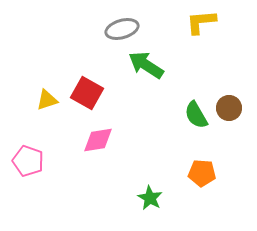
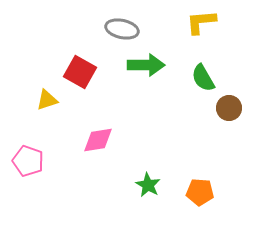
gray ellipse: rotated 28 degrees clockwise
green arrow: rotated 147 degrees clockwise
red square: moved 7 px left, 21 px up
green semicircle: moved 7 px right, 37 px up
orange pentagon: moved 2 px left, 19 px down
green star: moved 2 px left, 13 px up
